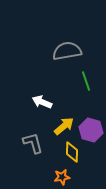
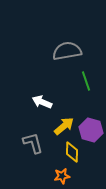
orange star: moved 1 px up
